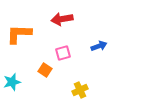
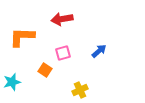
orange L-shape: moved 3 px right, 3 px down
blue arrow: moved 5 px down; rotated 21 degrees counterclockwise
